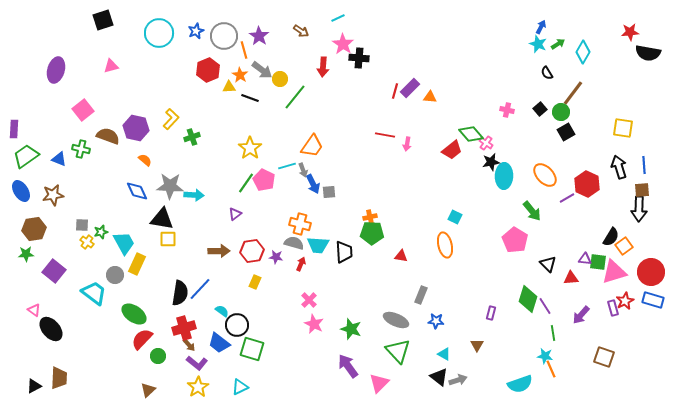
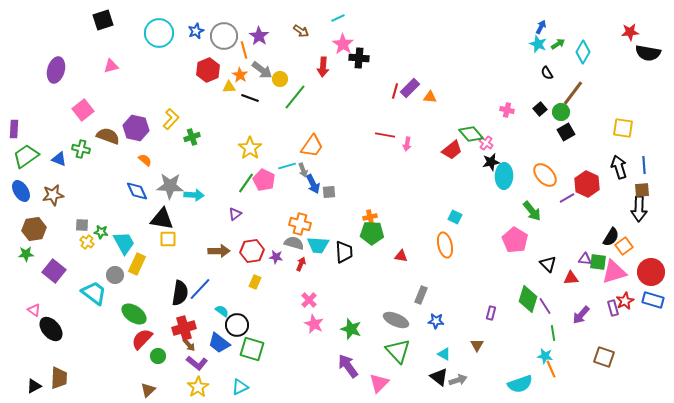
green star at (101, 232): rotated 24 degrees clockwise
